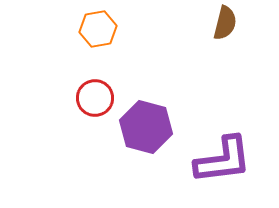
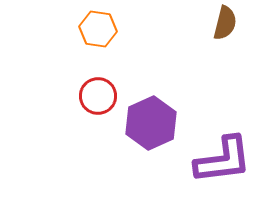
orange hexagon: rotated 18 degrees clockwise
red circle: moved 3 px right, 2 px up
purple hexagon: moved 5 px right, 4 px up; rotated 21 degrees clockwise
